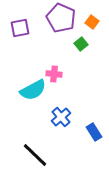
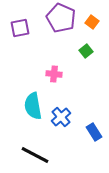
green square: moved 5 px right, 7 px down
cyan semicircle: moved 16 px down; rotated 108 degrees clockwise
black line: rotated 16 degrees counterclockwise
